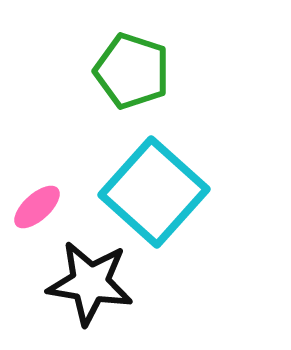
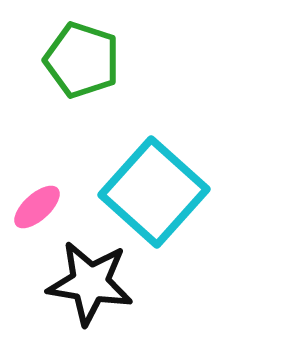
green pentagon: moved 50 px left, 11 px up
